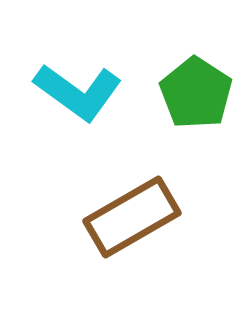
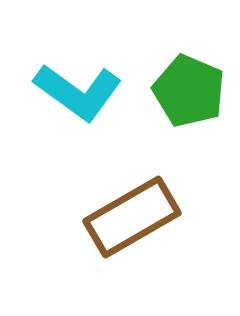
green pentagon: moved 7 px left, 2 px up; rotated 10 degrees counterclockwise
